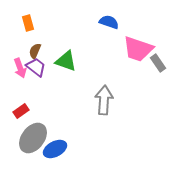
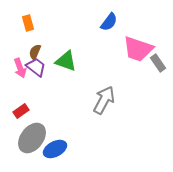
blue semicircle: rotated 108 degrees clockwise
brown semicircle: moved 1 px down
gray arrow: rotated 24 degrees clockwise
gray ellipse: moved 1 px left
